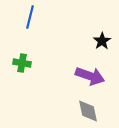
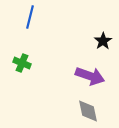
black star: moved 1 px right
green cross: rotated 12 degrees clockwise
